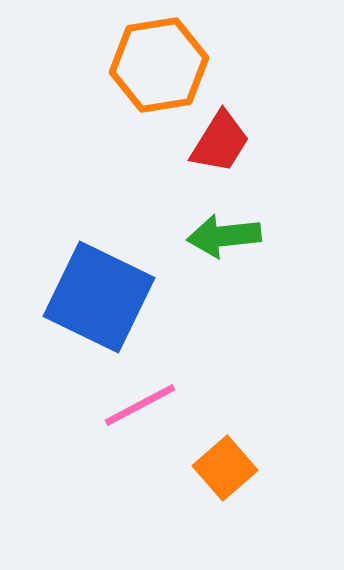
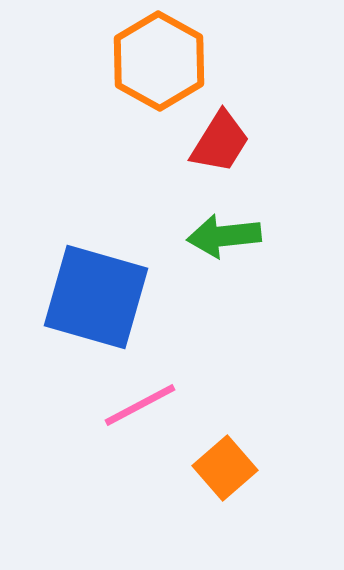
orange hexagon: moved 4 px up; rotated 22 degrees counterclockwise
blue square: moved 3 px left; rotated 10 degrees counterclockwise
